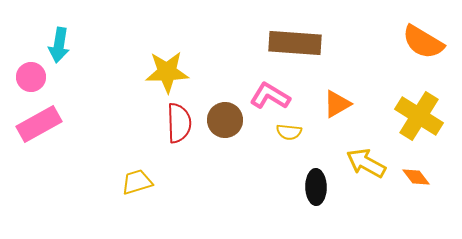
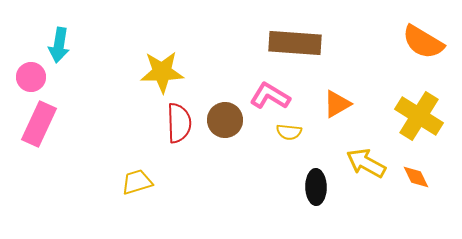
yellow star: moved 5 px left
pink rectangle: rotated 36 degrees counterclockwise
orange diamond: rotated 12 degrees clockwise
